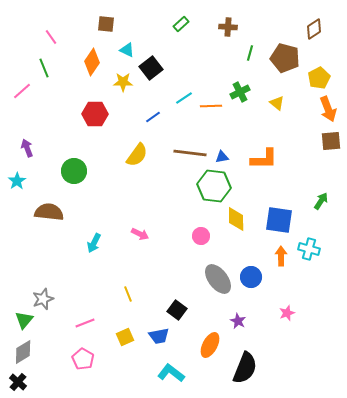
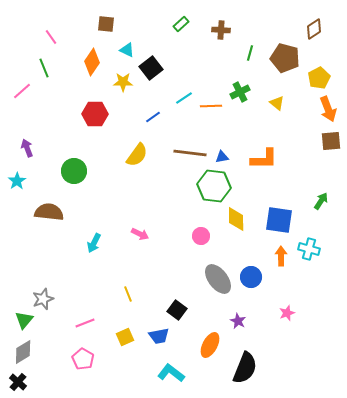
brown cross at (228, 27): moved 7 px left, 3 px down
